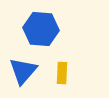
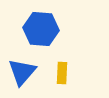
blue triangle: moved 1 px left, 1 px down
